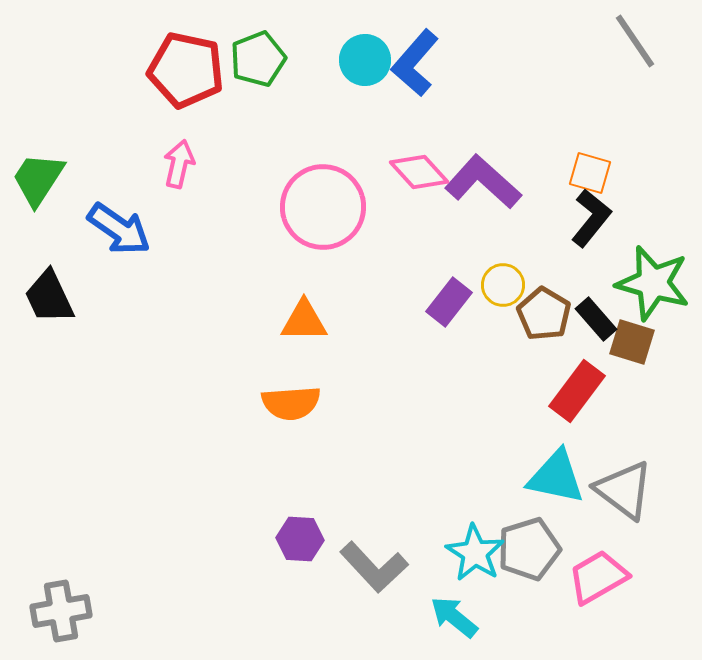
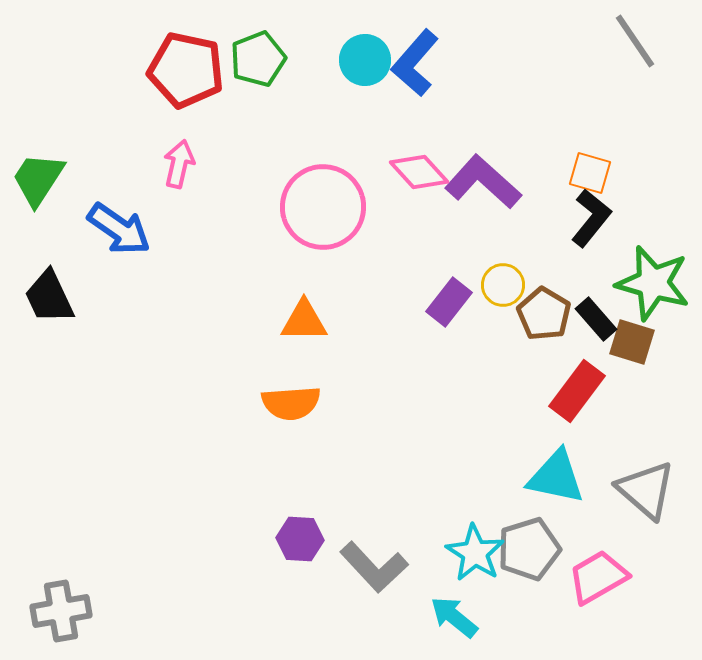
gray triangle: moved 22 px right; rotated 4 degrees clockwise
